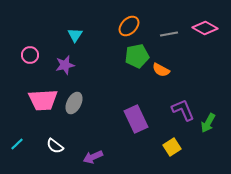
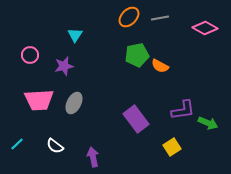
orange ellipse: moved 9 px up
gray line: moved 9 px left, 16 px up
green pentagon: moved 1 px up
purple star: moved 1 px left, 1 px down
orange semicircle: moved 1 px left, 4 px up
pink trapezoid: moved 4 px left
purple L-shape: rotated 105 degrees clockwise
purple rectangle: rotated 12 degrees counterclockwise
green arrow: rotated 96 degrees counterclockwise
purple arrow: rotated 102 degrees clockwise
